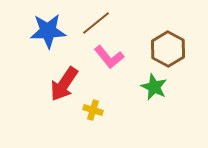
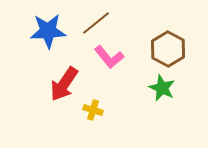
green star: moved 8 px right, 1 px down
